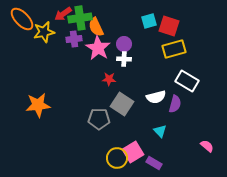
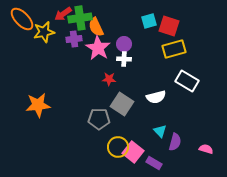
purple semicircle: moved 38 px down
pink semicircle: moved 1 px left, 3 px down; rotated 24 degrees counterclockwise
pink square: rotated 20 degrees counterclockwise
yellow circle: moved 1 px right, 11 px up
